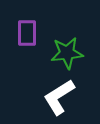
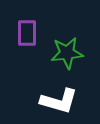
white L-shape: moved 4 px down; rotated 132 degrees counterclockwise
